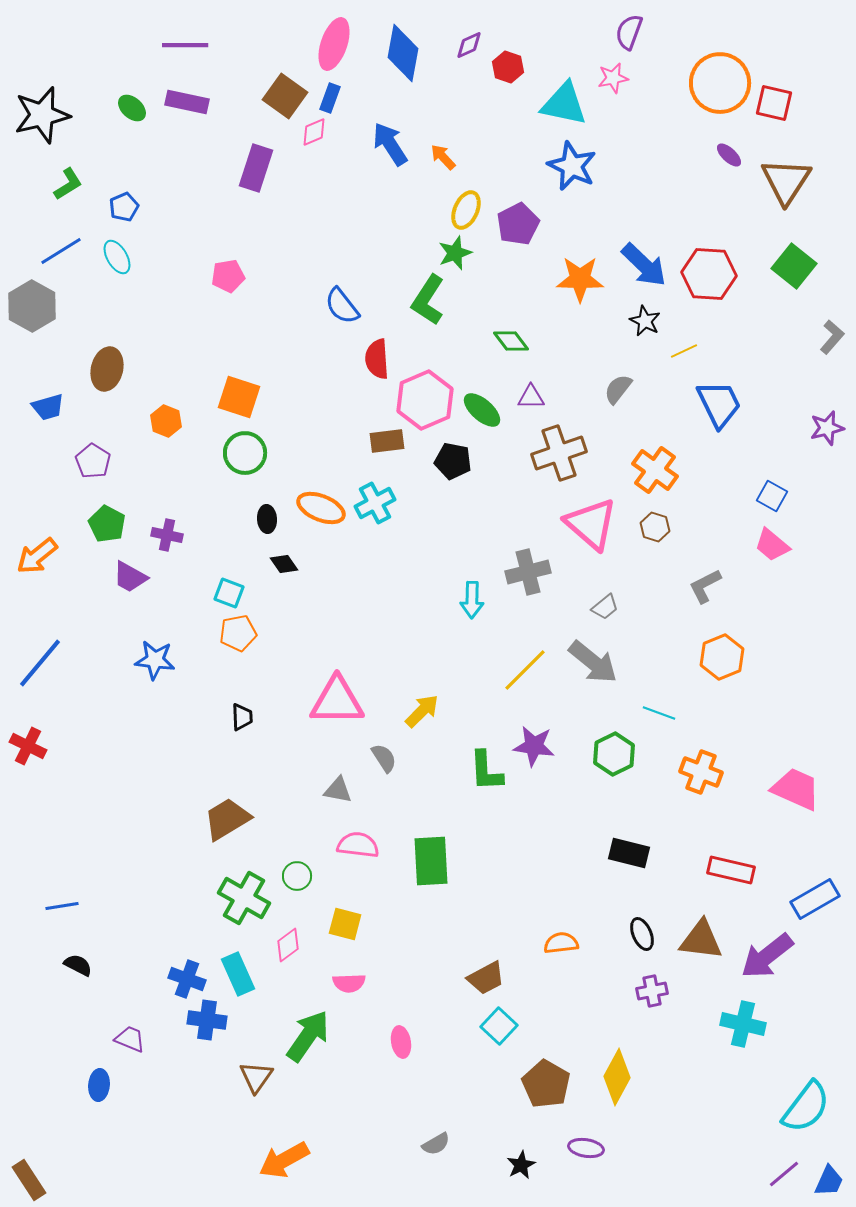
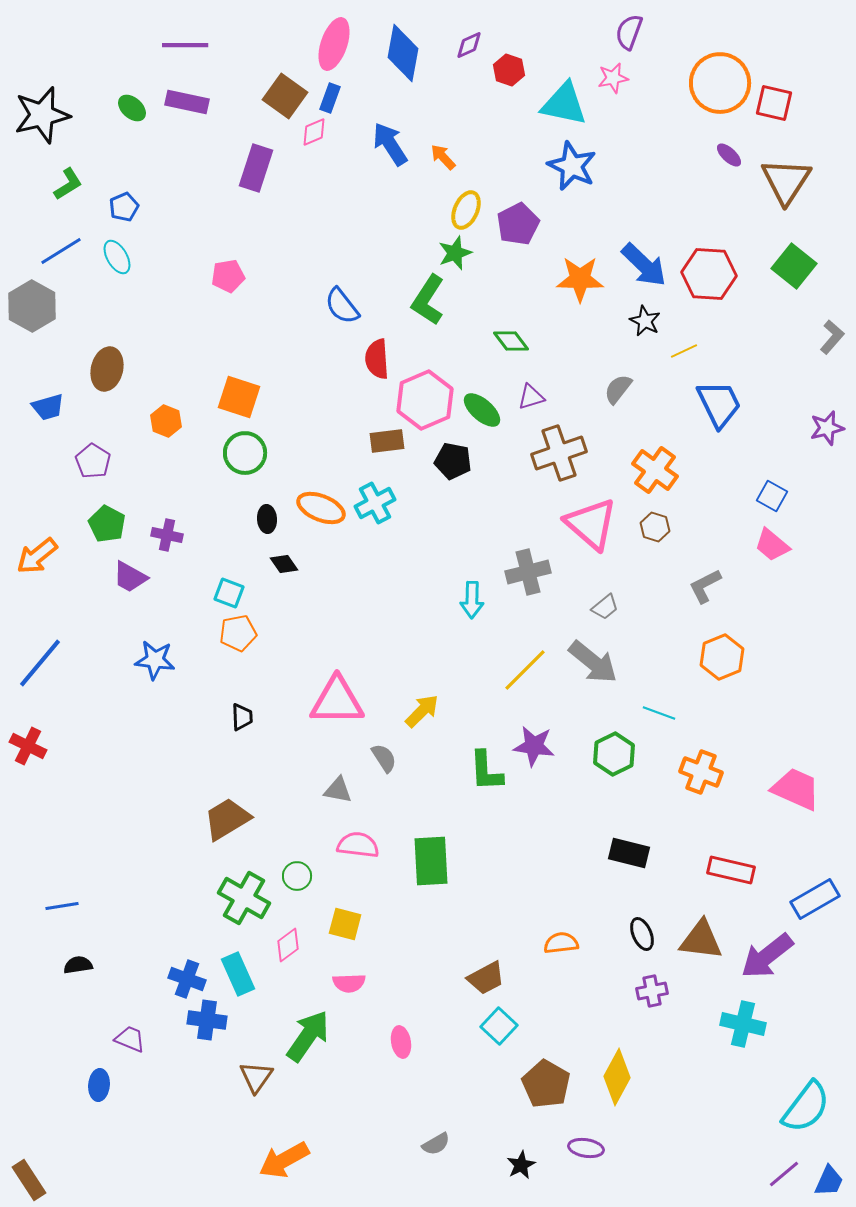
red hexagon at (508, 67): moved 1 px right, 3 px down
purple triangle at (531, 397): rotated 16 degrees counterclockwise
black semicircle at (78, 965): rotated 36 degrees counterclockwise
